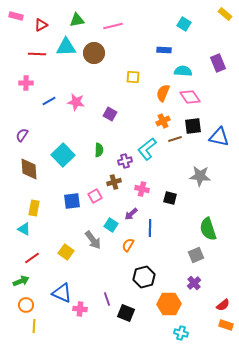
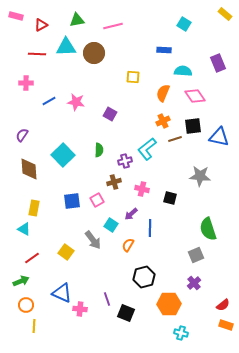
pink diamond at (190, 97): moved 5 px right, 1 px up
pink square at (95, 196): moved 2 px right, 4 px down
